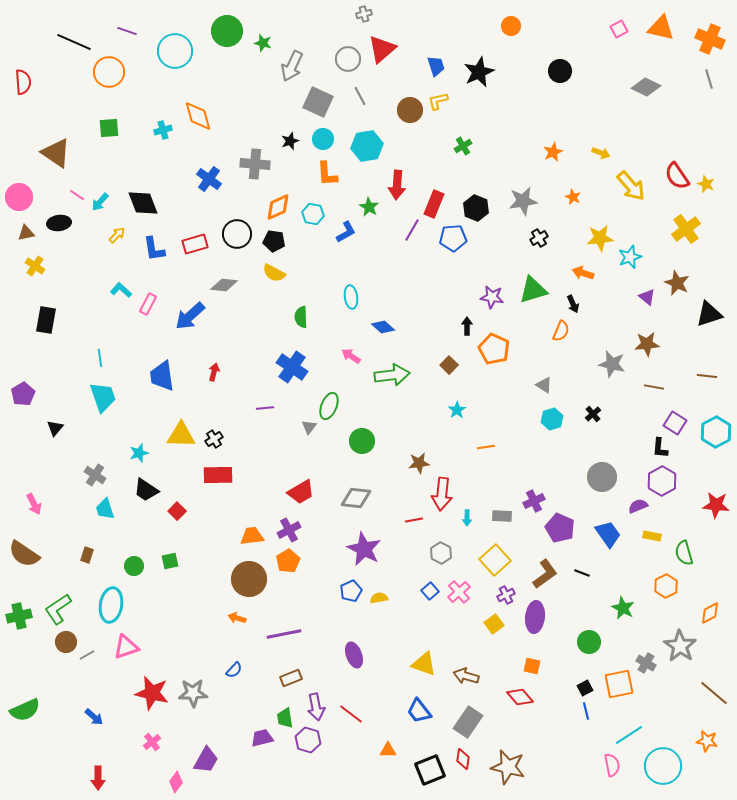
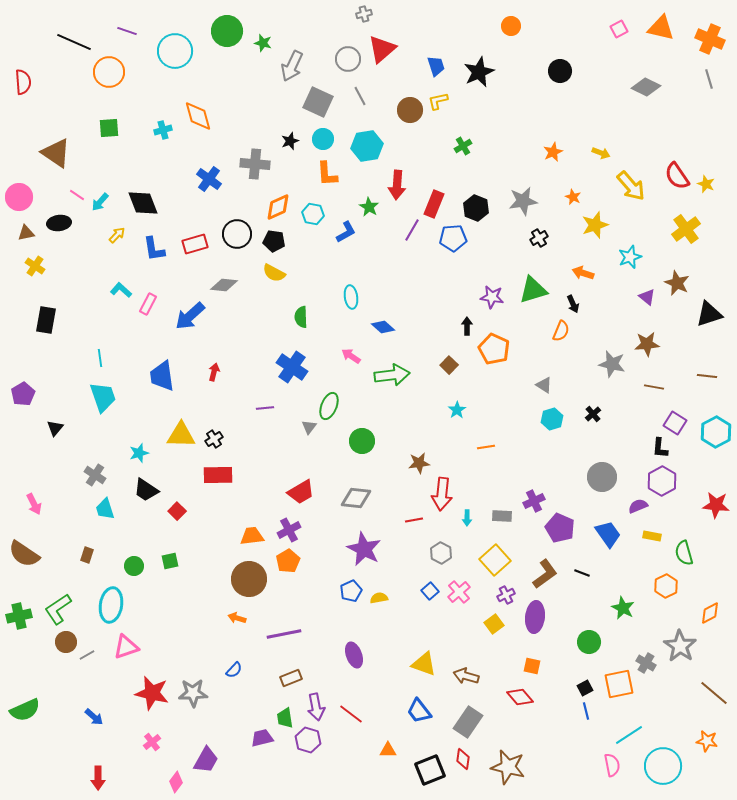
yellow star at (600, 238): moved 5 px left, 13 px up; rotated 12 degrees counterclockwise
